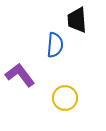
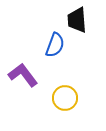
blue semicircle: rotated 15 degrees clockwise
purple L-shape: moved 3 px right
